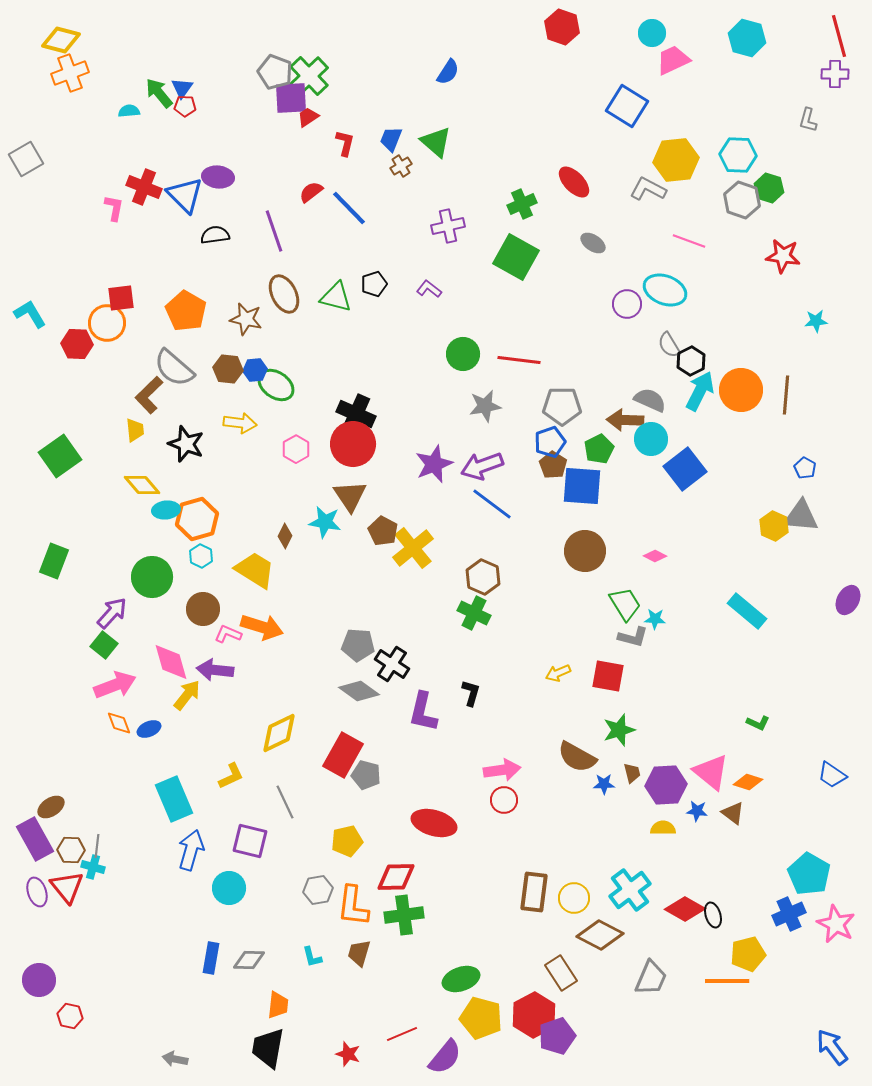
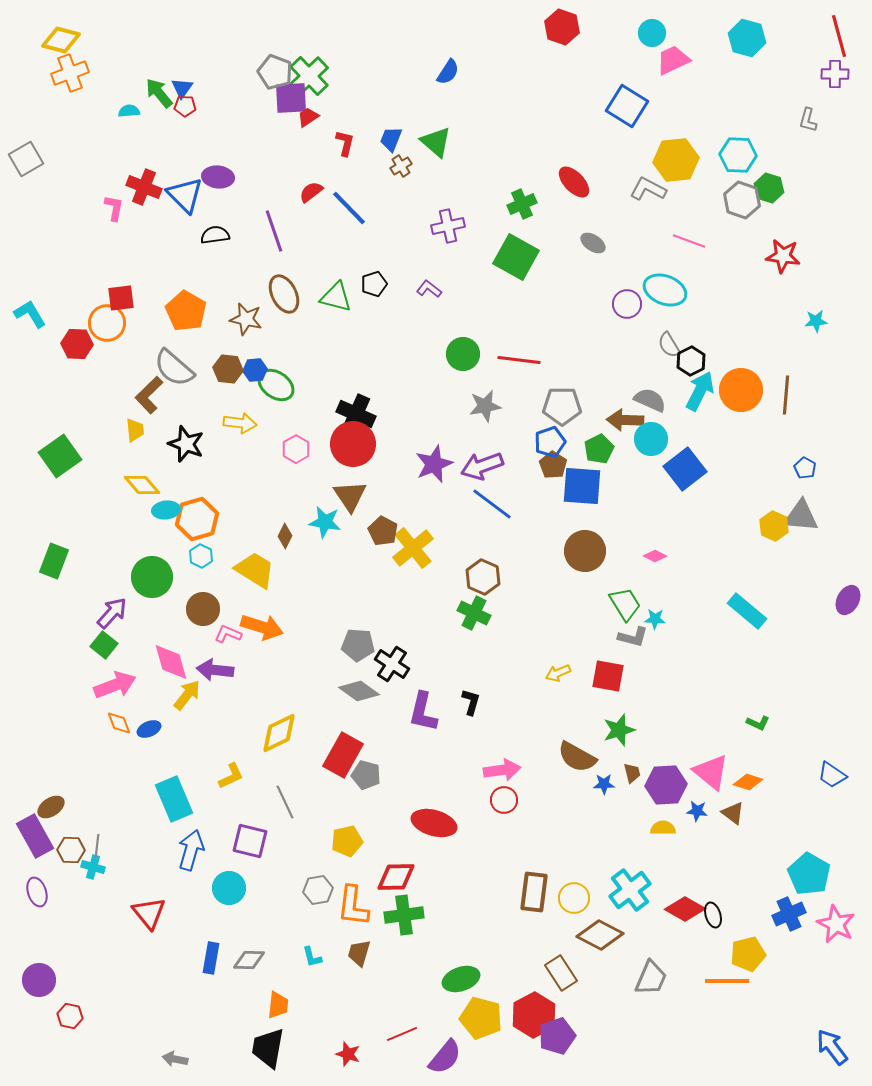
black L-shape at (471, 693): moved 9 px down
purple rectangle at (35, 839): moved 3 px up
red triangle at (67, 887): moved 82 px right, 26 px down
